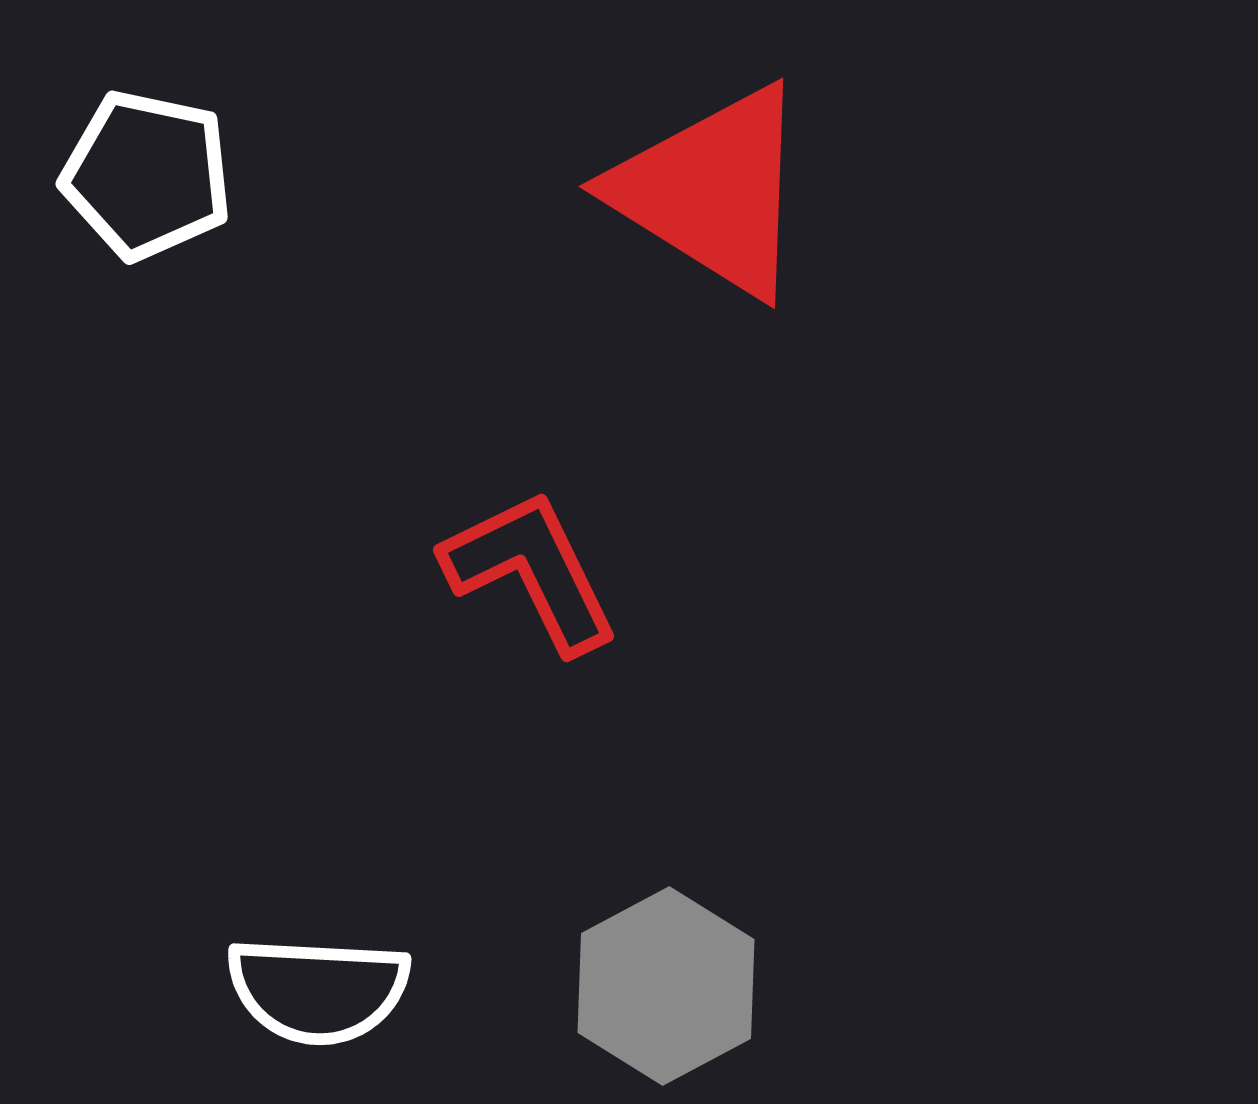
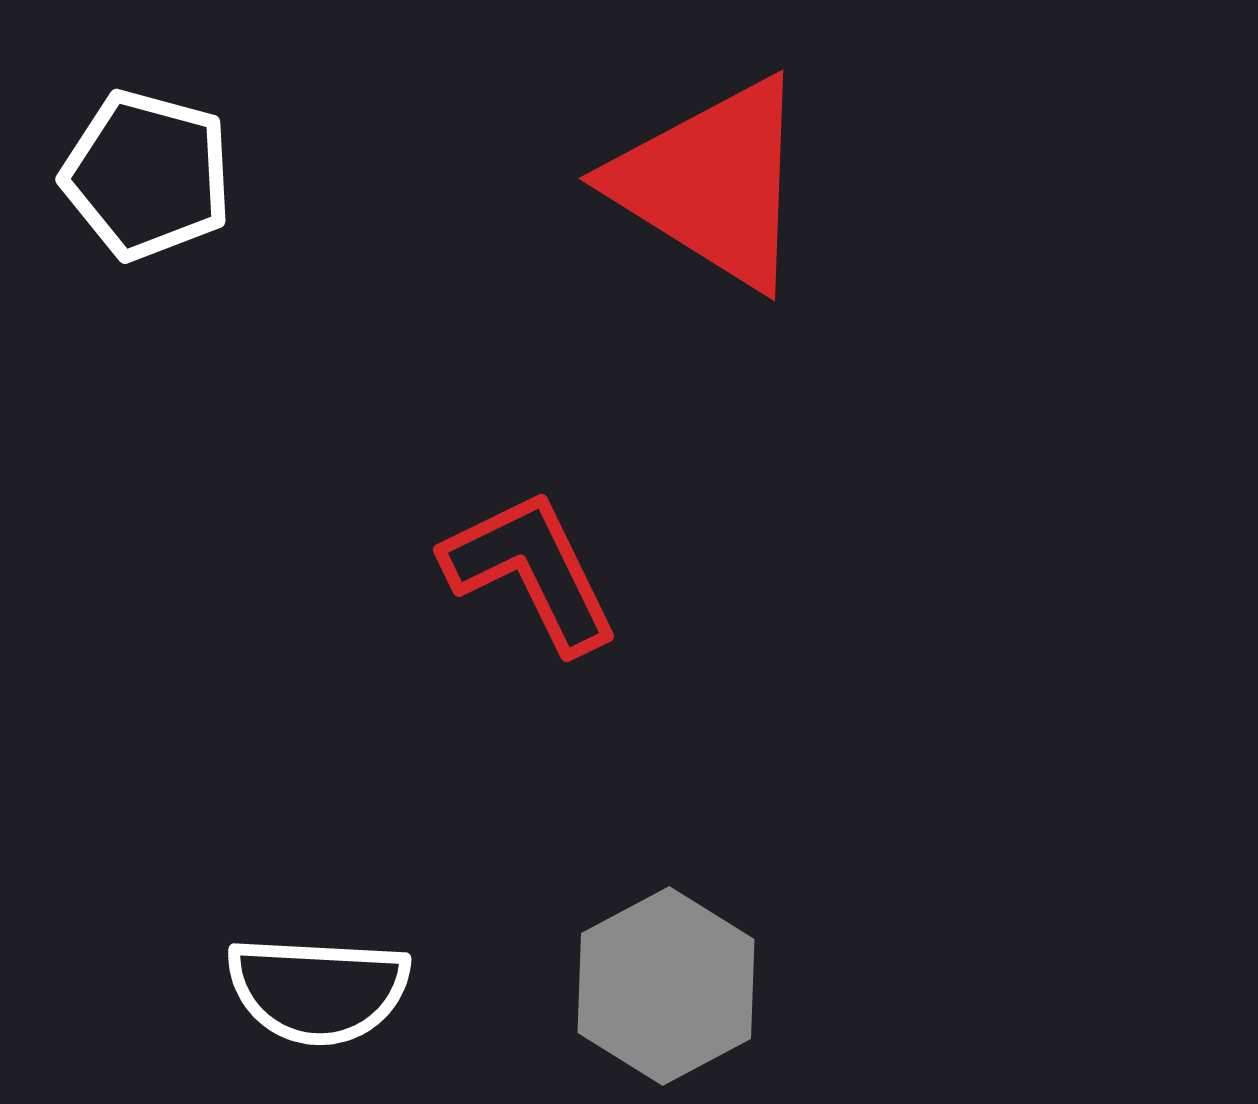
white pentagon: rotated 3 degrees clockwise
red triangle: moved 8 px up
